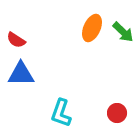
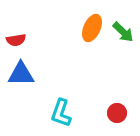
red semicircle: rotated 42 degrees counterclockwise
